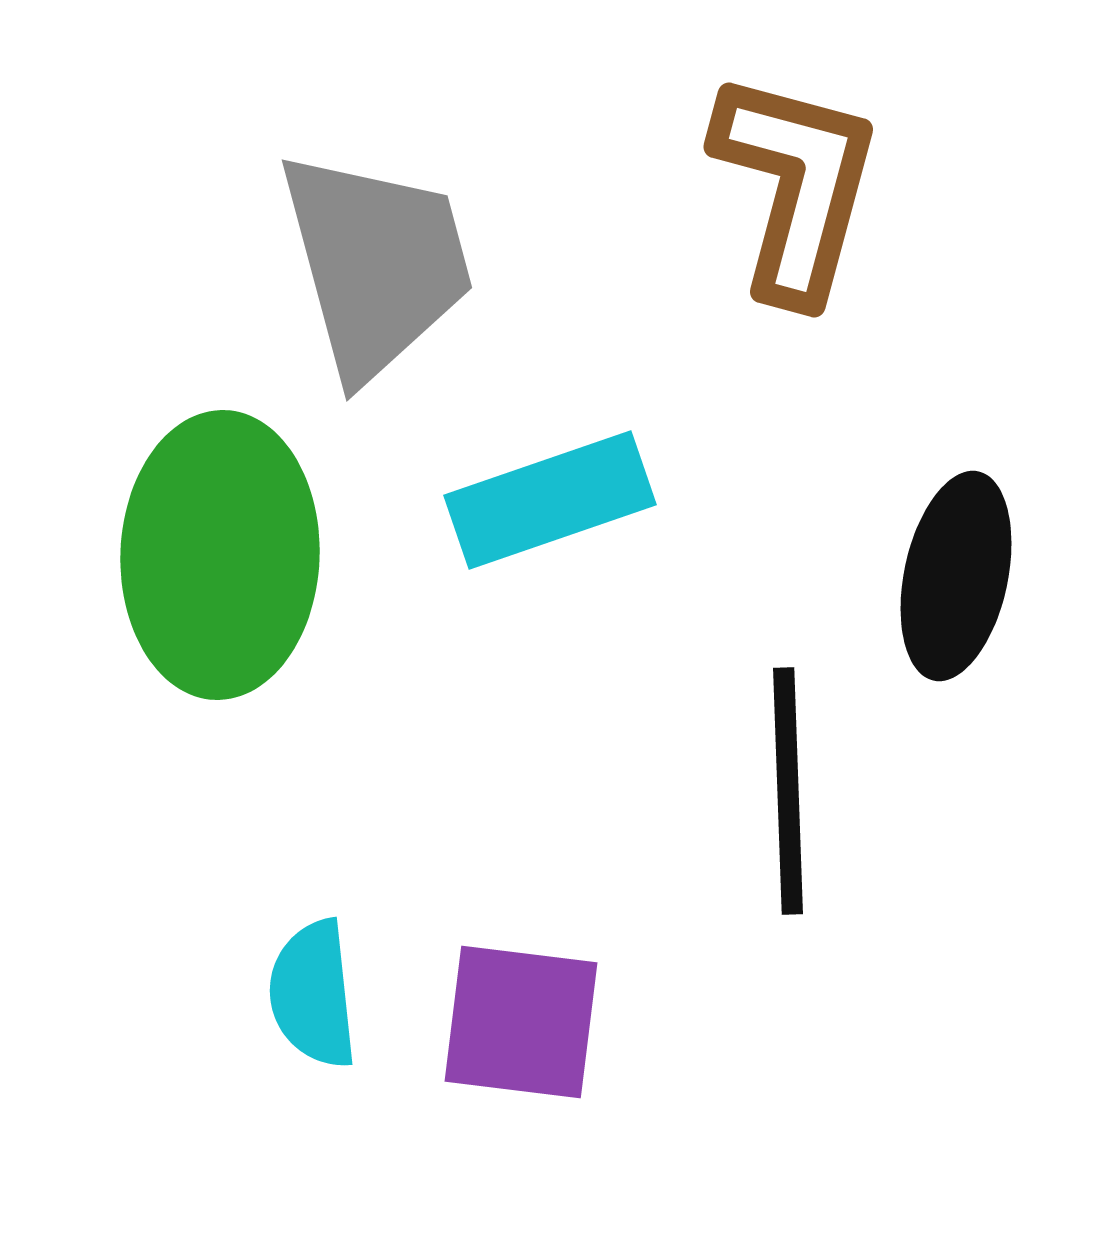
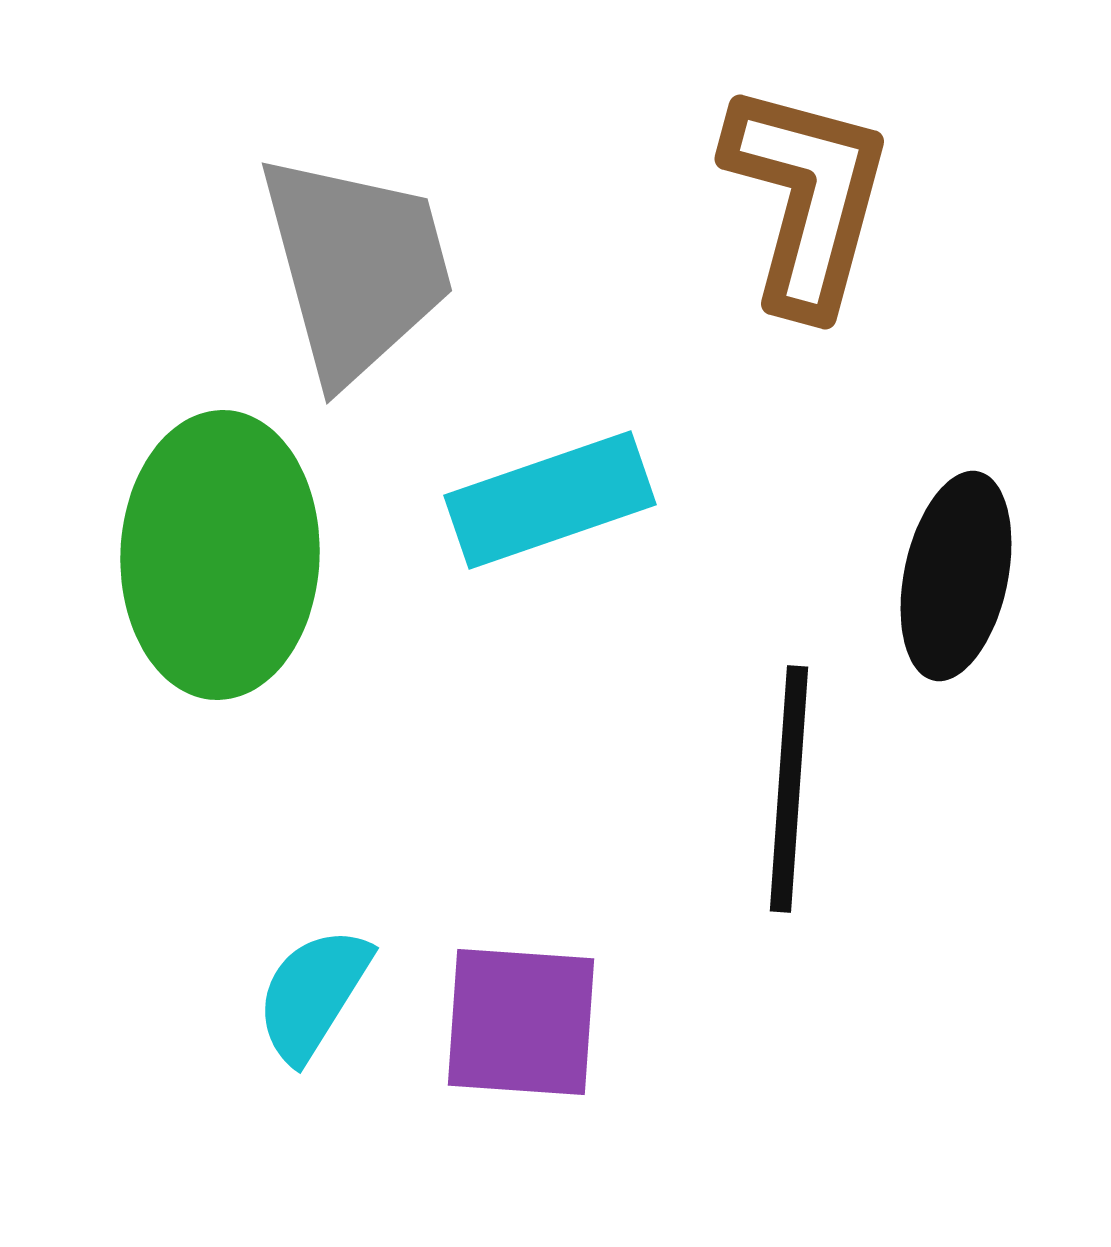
brown L-shape: moved 11 px right, 12 px down
gray trapezoid: moved 20 px left, 3 px down
black line: moved 1 px right, 2 px up; rotated 6 degrees clockwise
cyan semicircle: rotated 38 degrees clockwise
purple square: rotated 3 degrees counterclockwise
